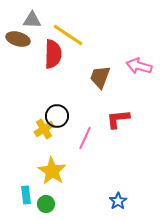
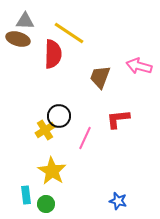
gray triangle: moved 7 px left, 1 px down
yellow line: moved 1 px right, 2 px up
black circle: moved 2 px right
yellow cross: moved 1 px right, 1 px down
blue star: rotated 24 degrees counterclockwise
